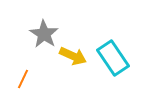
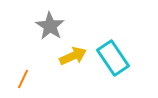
gray star: moved 6 px right, 8 px up
yellow arrow: rotated 48 degrees counterclockwise
